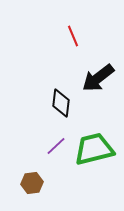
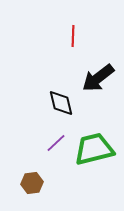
red line: rotated 25 degrees clockwise
black diamond: rotated 20 degrees counterclockwise
purple line: moved 3 px up
